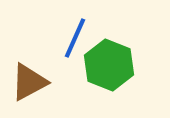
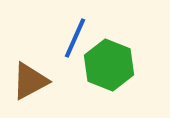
brown triangle: moved 1 px right, 1 px up
